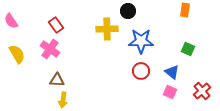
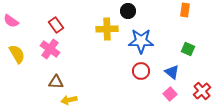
pink semicircle: rotated 21 degrees counterclockwise
brown triangle: moved 1 px left, 2 px down
pink square: moved 2 px down; rotated 24 degrees clockwise
yellow arrow: moved 6 px right; rotated 70 degrees clockwise
